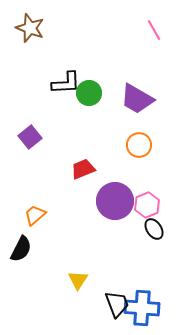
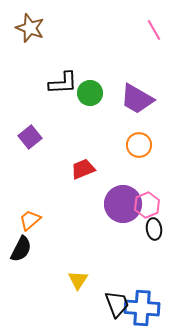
black L-shape: moved 3 px left
green circle: moved 1 px right
purple circle: moved 8 px right, 3 px down
orange trapezoid: moved 5 px left, 5 px down
black ellipse: rotated 25 degrees clockwise
